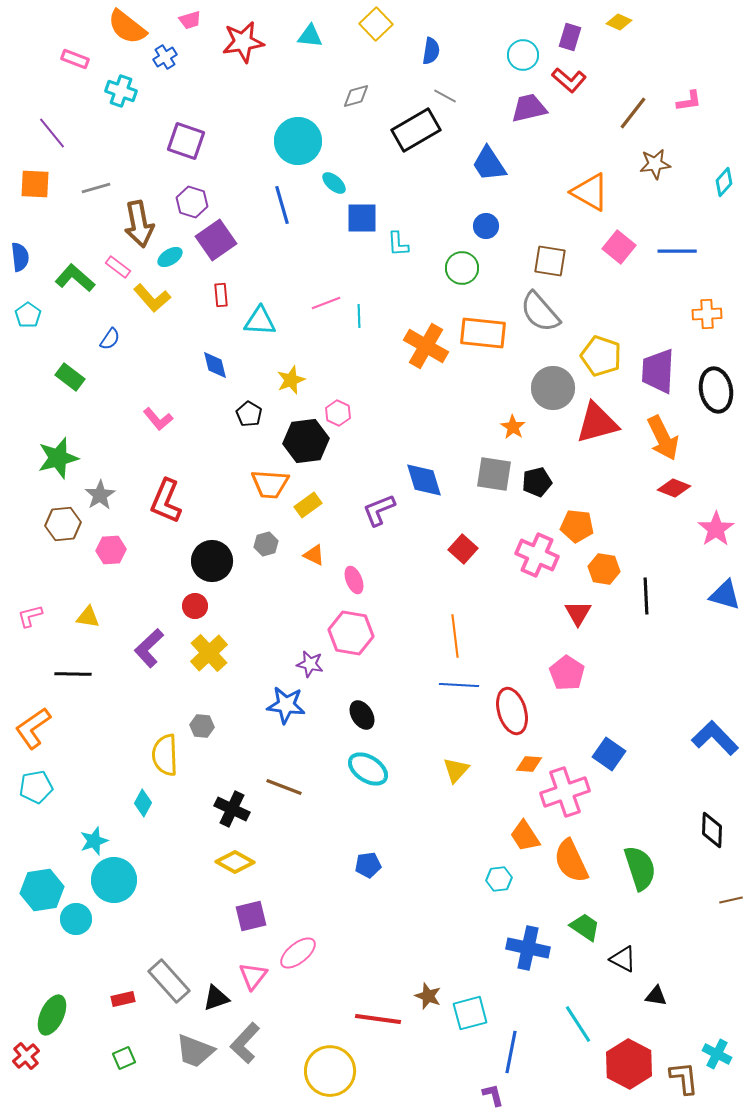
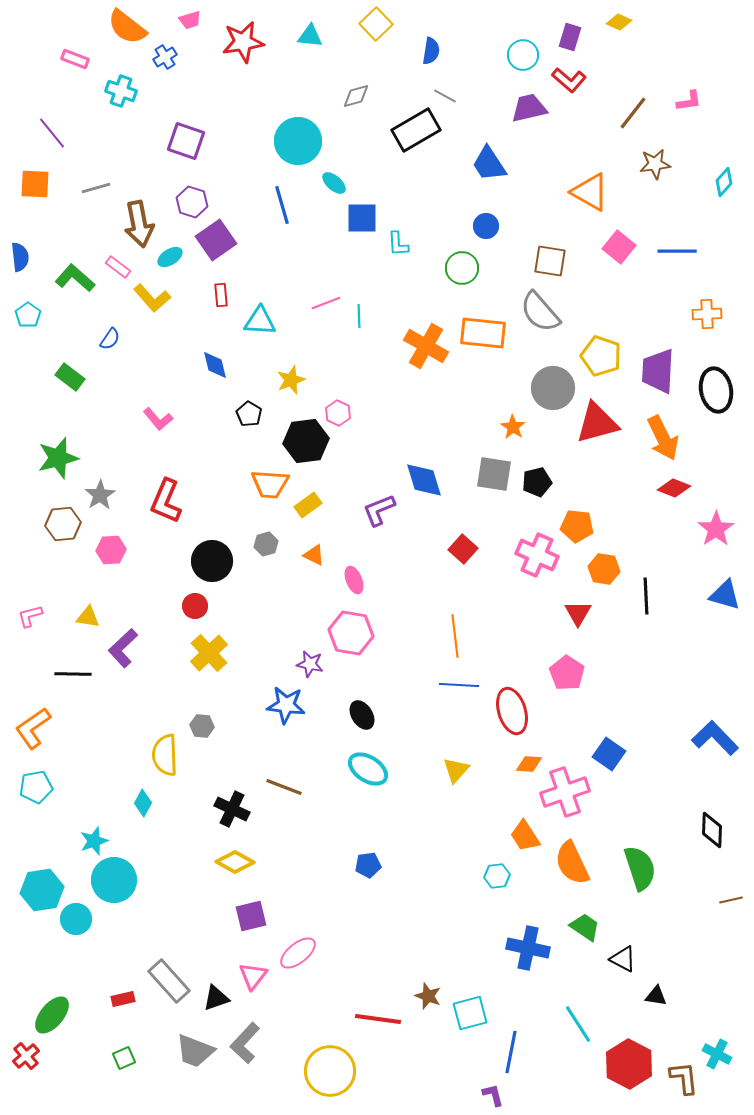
purple L-shape at (149, 648): moved 26 px left
orange semicircle at (571, 861): moved 1 px right, 2 px down
cyan hexagon at (499, 879): moved 2 px left, 3 px up
green ellipse at (52, 1015): rotated 15 degrees clockwise
